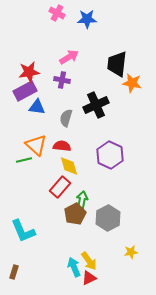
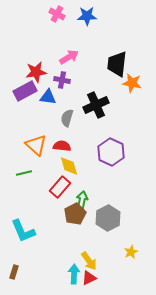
pink cross: moved 1 px down
blue star: moved 3 px up
red star: moved 7 px right
blue triangle: moved 11 px right, 10 px up
gray semicircle: moved 1 px right
purple hexagon: moved 1 px right, 3 px up
green line: moved 13 px down
yellow star: rotated 16 degrees counterclockwise
cyan arrow: moved 7 px down; rotated 24 degrees clockwise
